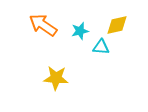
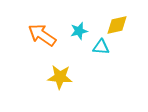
orange arrow: moved 1 px left, 10 px down
cyan star: moved 1 px left
yellow star: moved 4 px right, 1 px up
